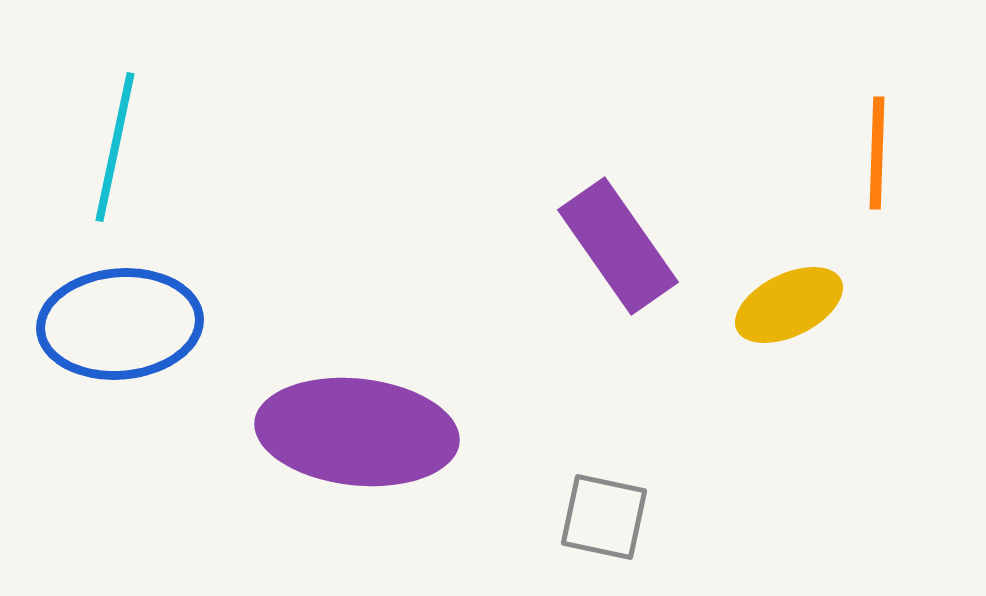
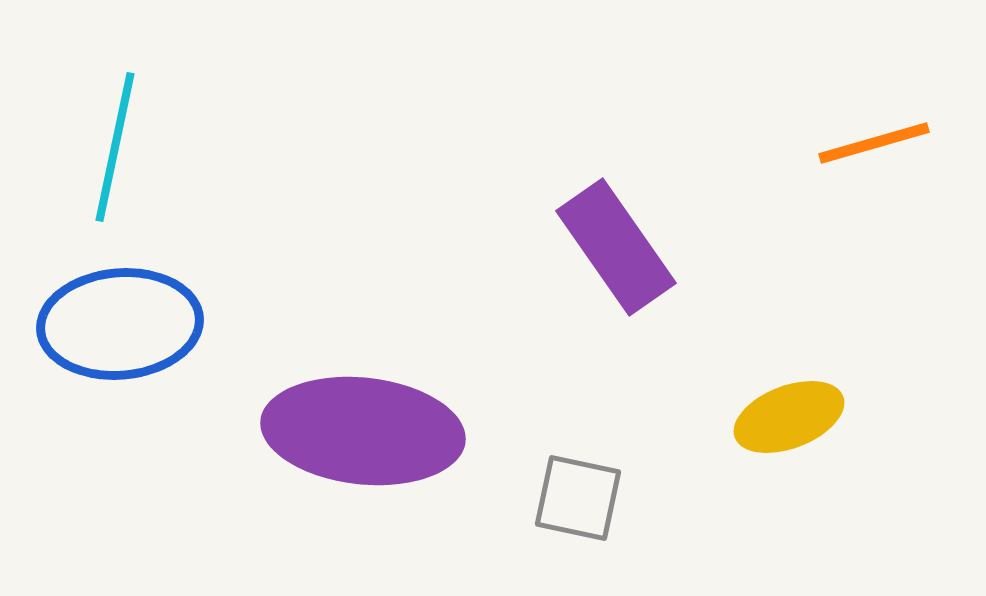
orange line: moved 3 px left, 10 px up; rotated 72 degrees clockwise
purple rectangle: moved 2 px left, 1 px down
yellow ellipse: moved 112 px down; rotated 5 degrees clockwise
purple ellipse: moved 6 px right, 1 px up
gray square: moved 26 px left, 19 px up
